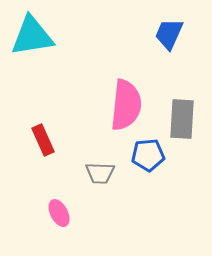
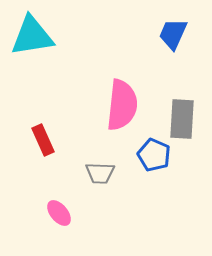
blue trapezoid: moved 4 px right
pink semicircle: moved 4 px left
blue pentagon: moved 6 px right; rotated 28 degrees clockwise
pink ellipse: rotated 12 degrees counterclockwise
